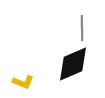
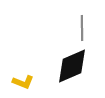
black diamond: moved 1 px left, 2 px down
